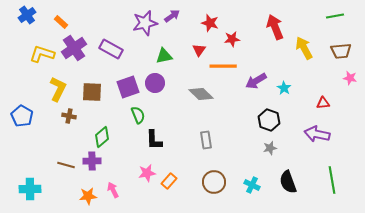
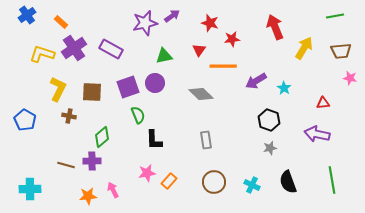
yellow arrow at (304, 48): rotated 60 degrees clockwise
blue pentagon at (22, 116): moved 3 px right, 4 px down
